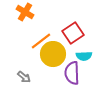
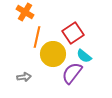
orange line: moved 4 px left, 4 px up; rotated 40 degrees counterclockwise
cyan semicircle: rotated 42 degrees clockwise
purple semicircle: rotated 40 degrees clockwise
gray arrow: rotated 48 degrees counterclockwise
